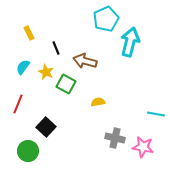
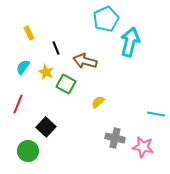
yellow semicircle: rotated 32 degrees counterclockwise
